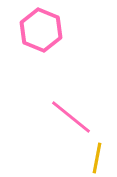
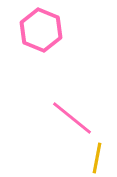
pink line: moved 1 px right, 1 px down
